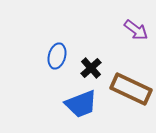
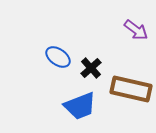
blue ellipse: moved 1 px right, 1 px down; rotated 70 degrees counterclockwise
brown rectangle: rotated 12 degrees counterclockwise
blue trapezoid: moved 1 px left, 2 px down
